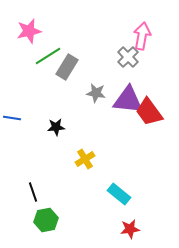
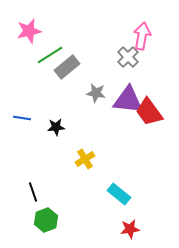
green line: moved 2 px right, 1 px up
gray rectangle: rotated 20 degrees clockwise
blue line: moved 10 px right
green hexagon: rotated 10 degrees counterclockwise
